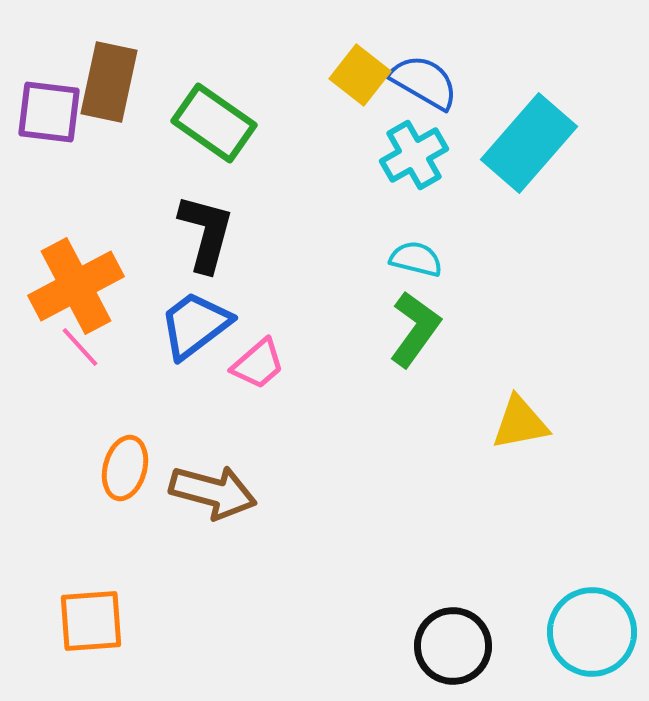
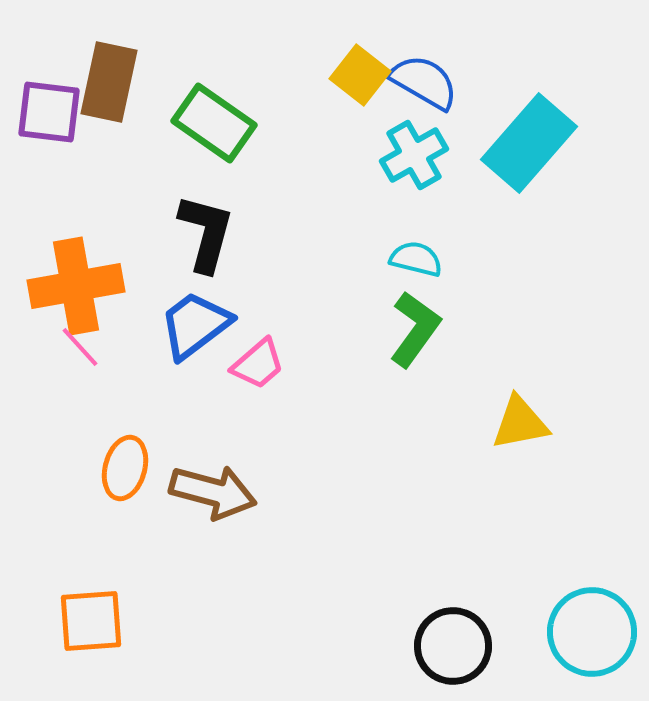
orange cross: rotated 18 degrees clockwise
